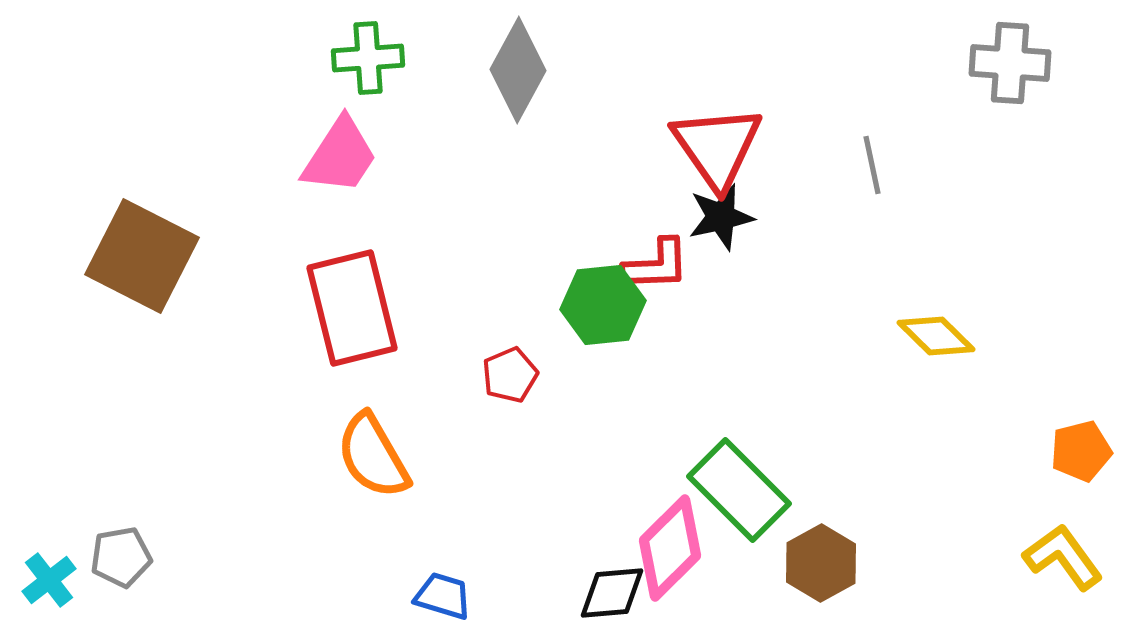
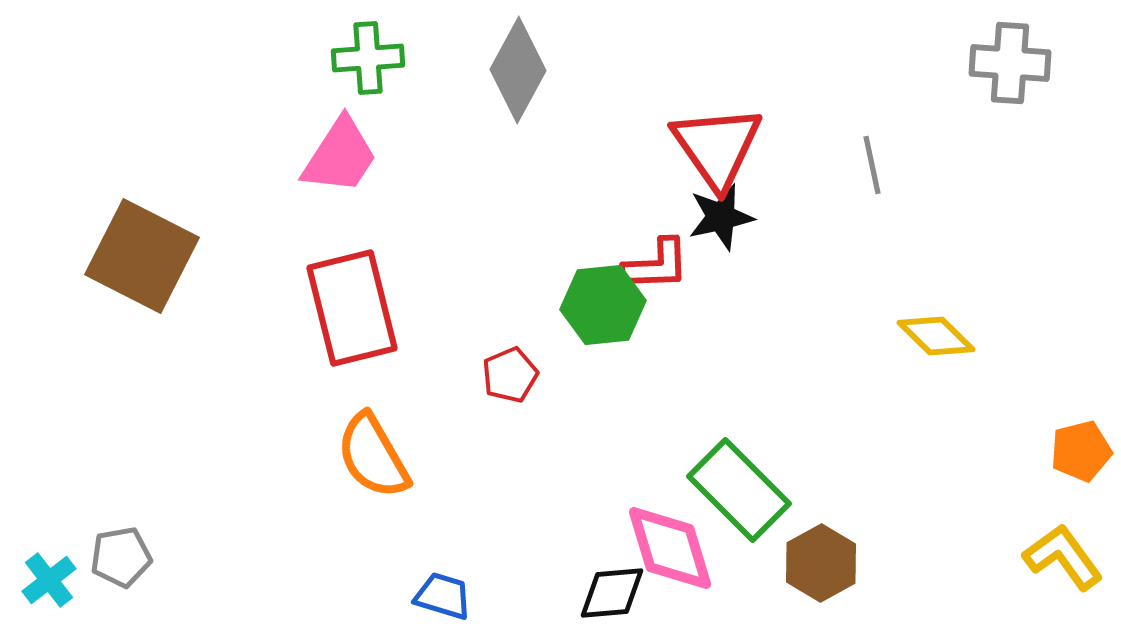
pink diamond: rotated 62 degrees counterclockwise
